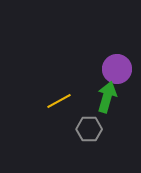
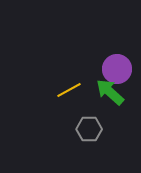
green arrow: moved 3 px right, 5 px up; rotated 64 degrees counterclockwise
yellow line: moved 10 px right, 11 px up
